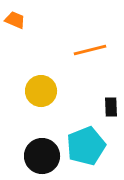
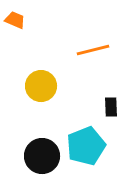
orange line: moved 3 px right
yellow circle: moved 5 px up
